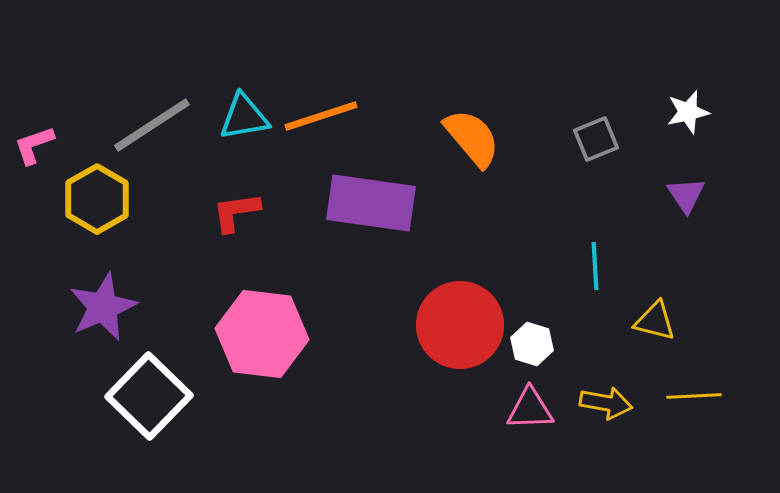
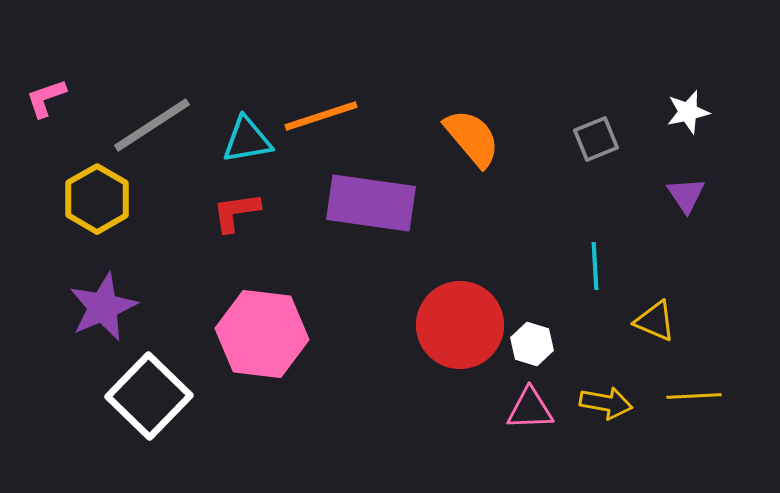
cyan triangle: moved 3 px right, 23 px down
pink L-shape: moved 12 px right, 47 px up
yellow triangle: rotated 9 degrees clockwise
